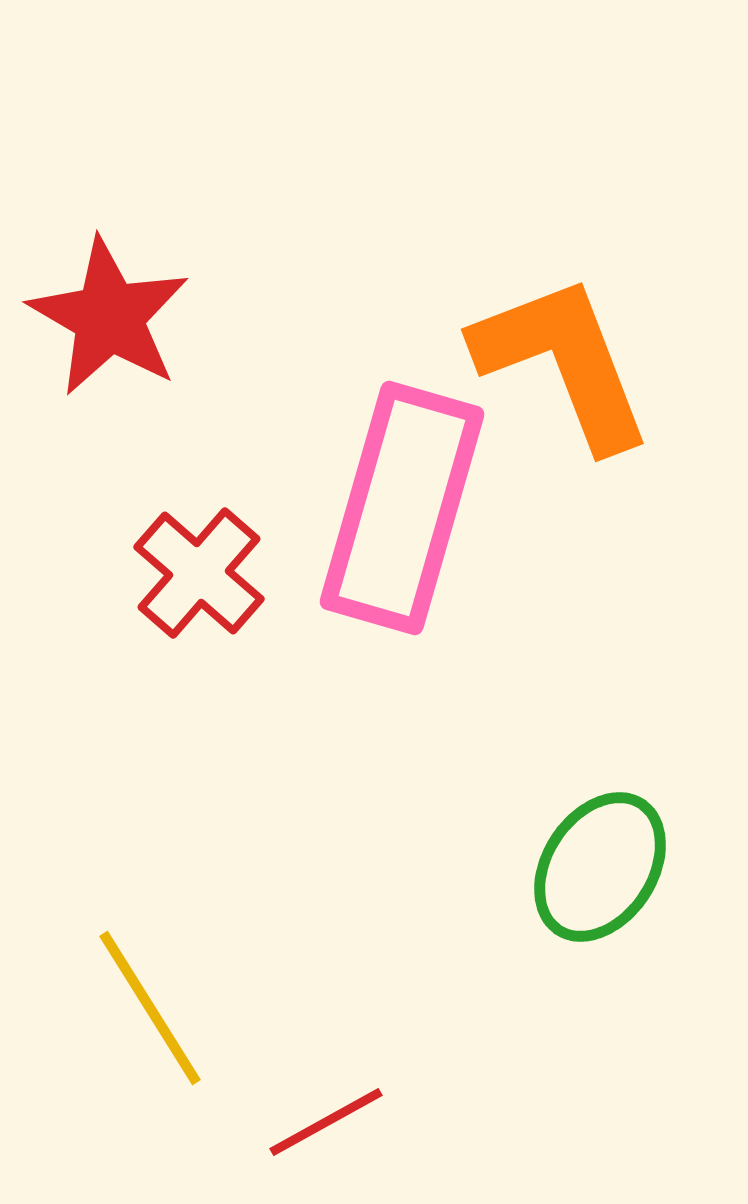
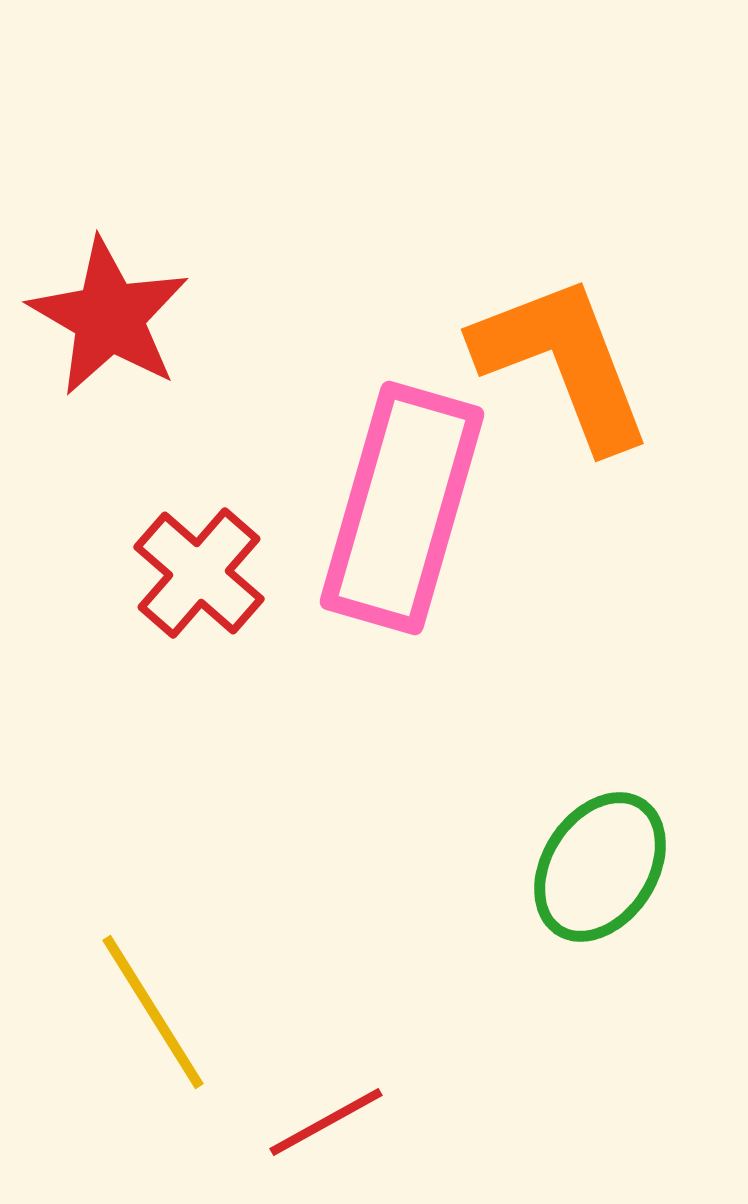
yellow line: moved 3 px right, 4 px down
